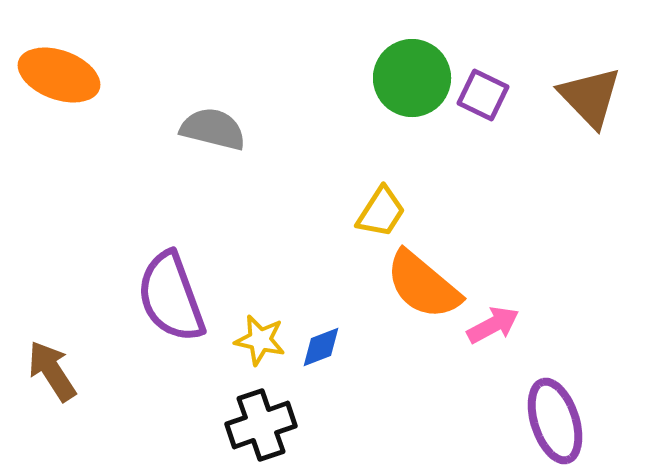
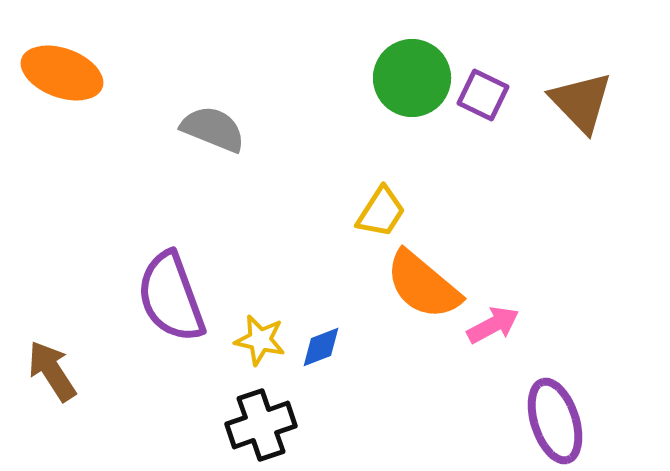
orange ellipse: moved 3 px right, 2 px up
brown triangle: moved 9 px left, 5 px down
gray semicircle: rotated 8 degrees clockwise
